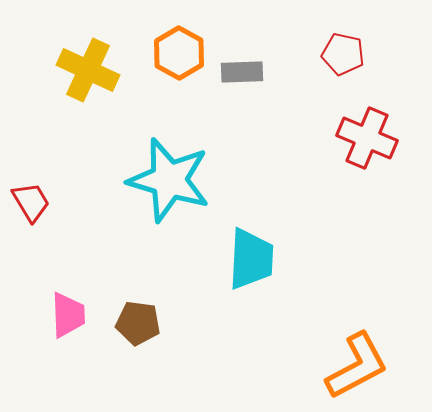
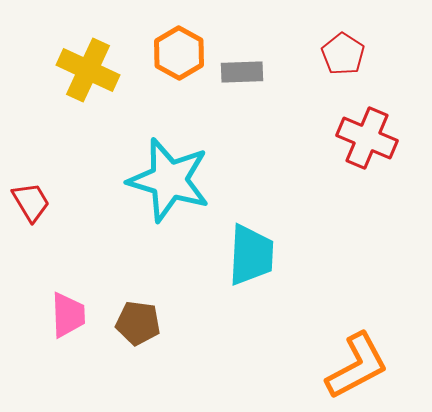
red pentagon: rotated 21 degrees clockwise
cyan trapezoid: moved 4 px up
